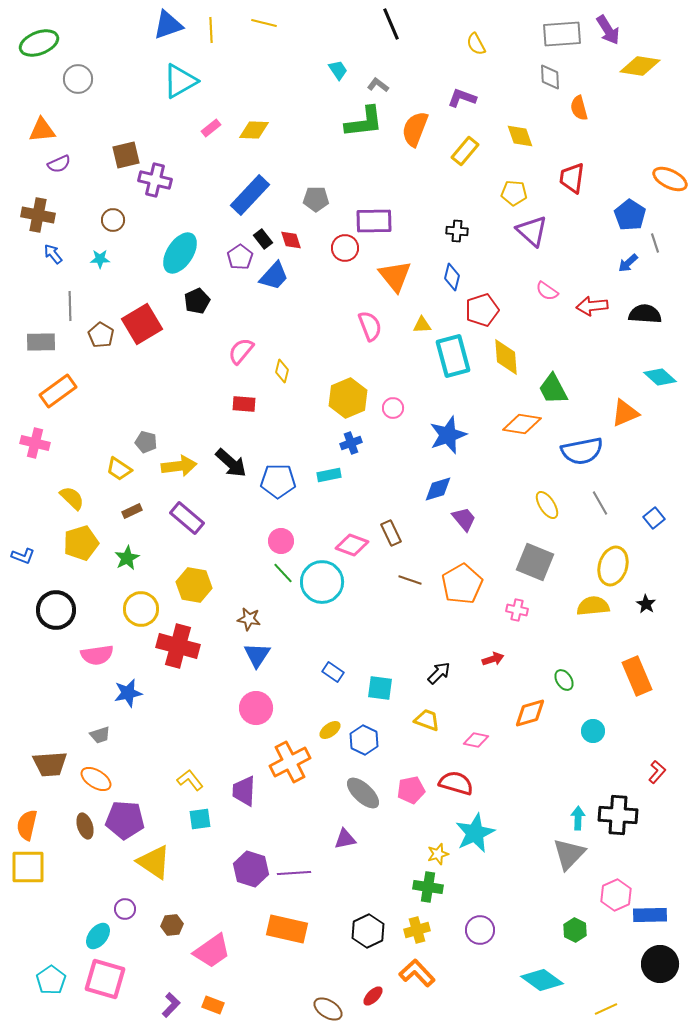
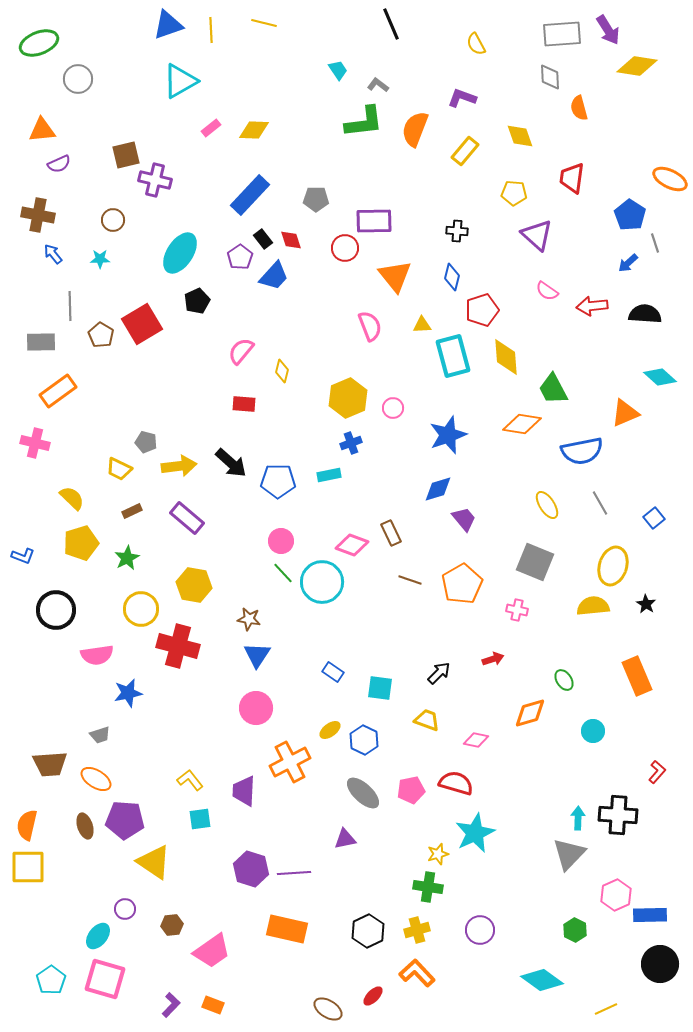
yellow diamond at (640, 66): moved 3 px left
purple triangle at (532, 231): moved 5 px right, 4 px down
yellow trapezoid at (119, 469): rotated 8 degrees counterclockwise
